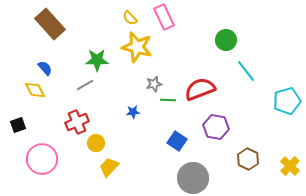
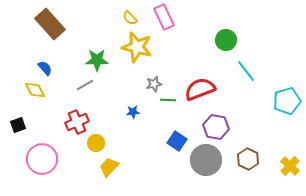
gray circle: moved 13 px right, 18 px up
